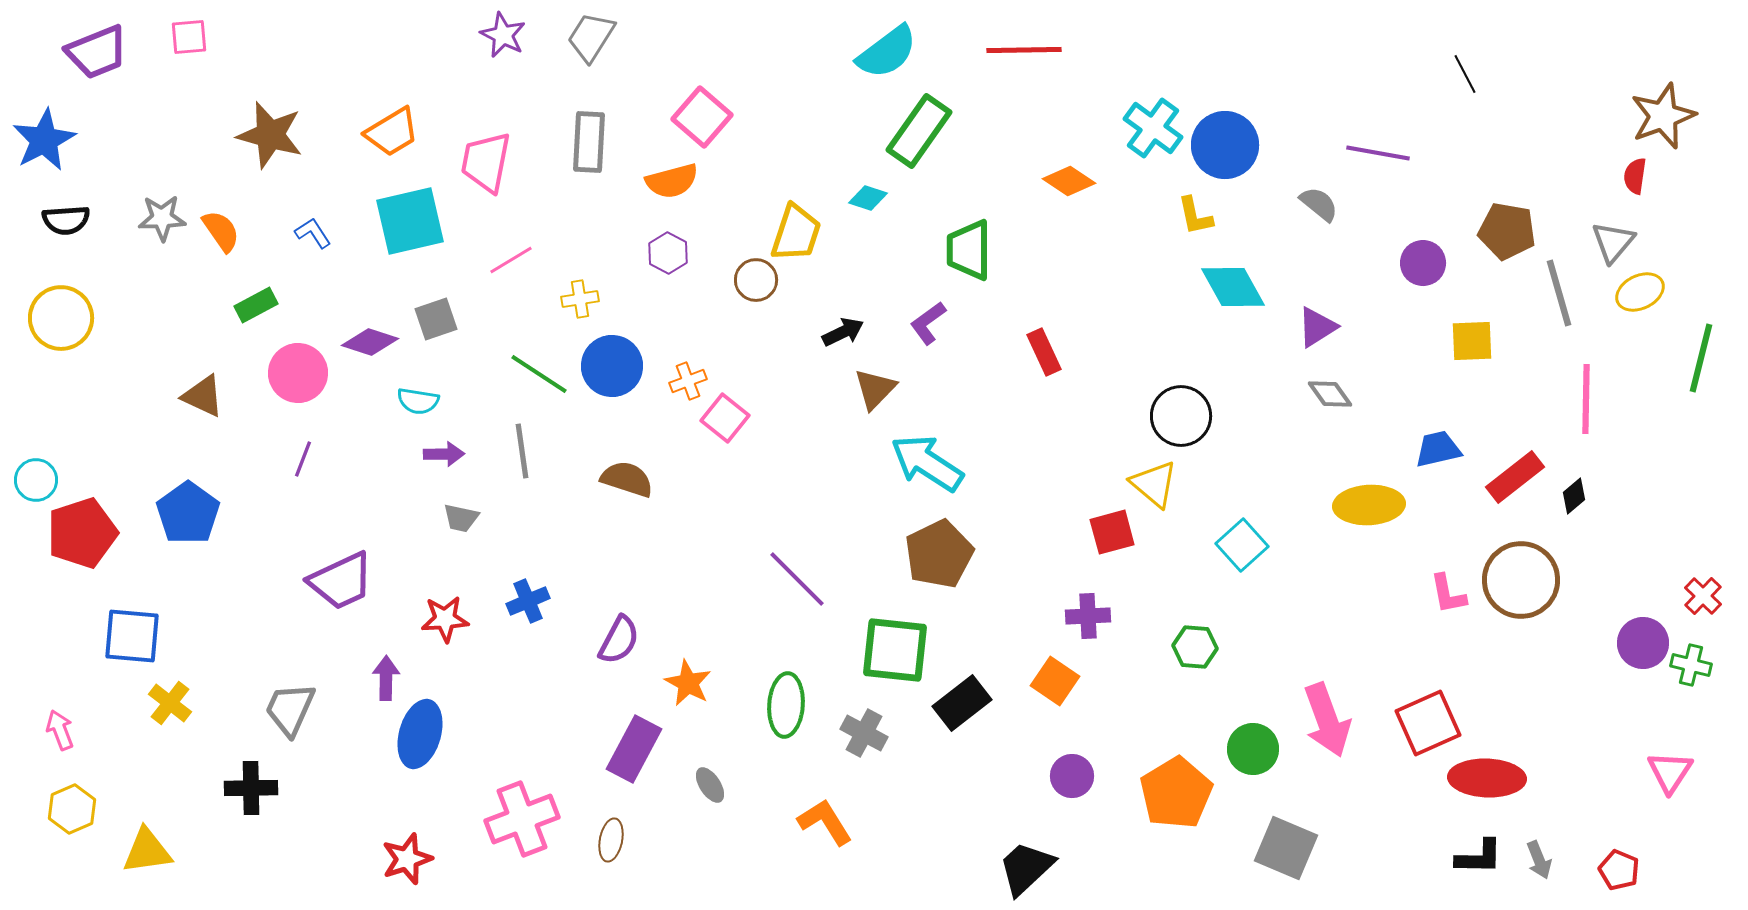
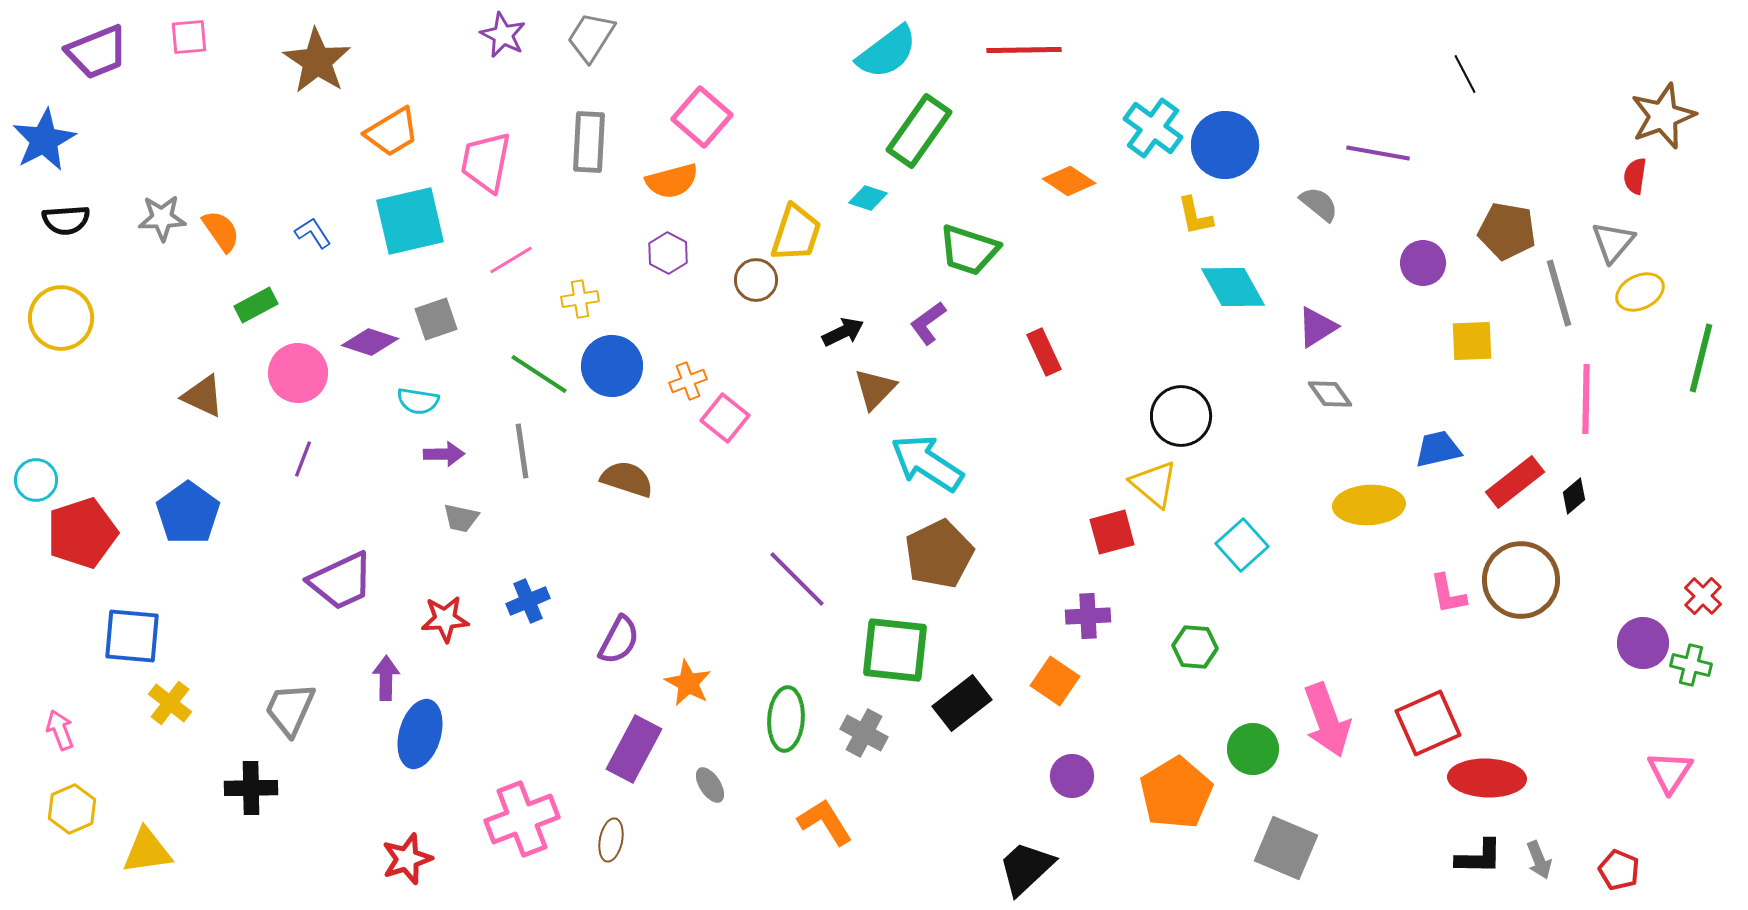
brown star at (270, 135): moved 47 px right, 74 px up; rotated 18 degrees clockwise
green trapezoid at (969, 250): rotated 72 degrees counterclockwise
red rectangle at (1515, 477): moved 5 px down
green ellipse at (786, 705): moved 14 px down
